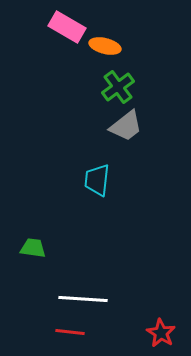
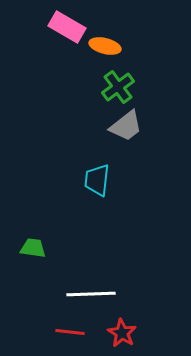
white line: moved 8 px right, 5 px up; rotated 6 degrees counterclockwise
red star: moved 39 px left
